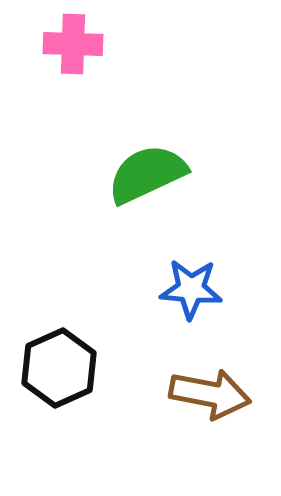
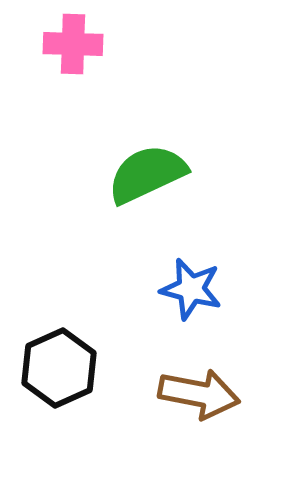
blue star: rotated 10 degrees clockwise
brown arrow: moved 11 px left
